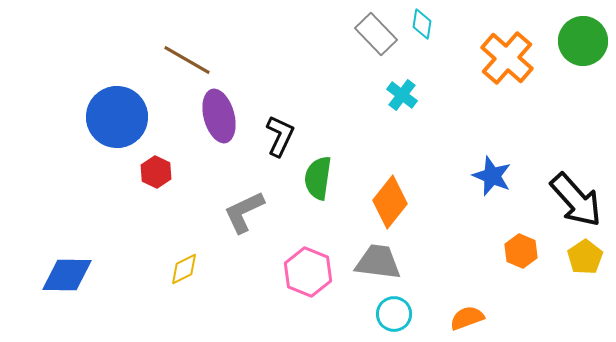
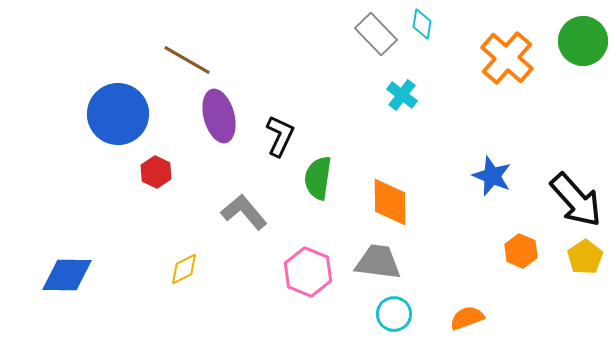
blue circle: moved 1 px right, 3 px up
orange diamond: rotated 39 degrees counterclockwise
gray L-shape: rotated 75 degrees clockwise
